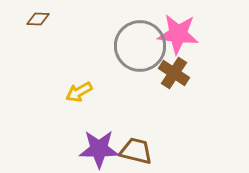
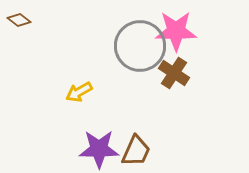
brown diamond: moved 19 px left, 1 px down; rotated 35 degrees clockwise
pink star: moved 2 px left, 3 px up; rotated 6 degrees counterclockwise
brown trapezoid: rotated 100 degrees clockwise
